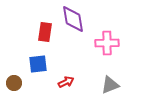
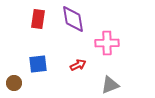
red rectangle: moved 7 px left, 13 px up
red arrow: moved 12 px right, 17 px up
